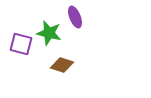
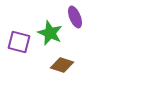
green star: moved 1 px right; rotated 10 degrees clockwise
purple square: moved 2 px left, 2 px up
